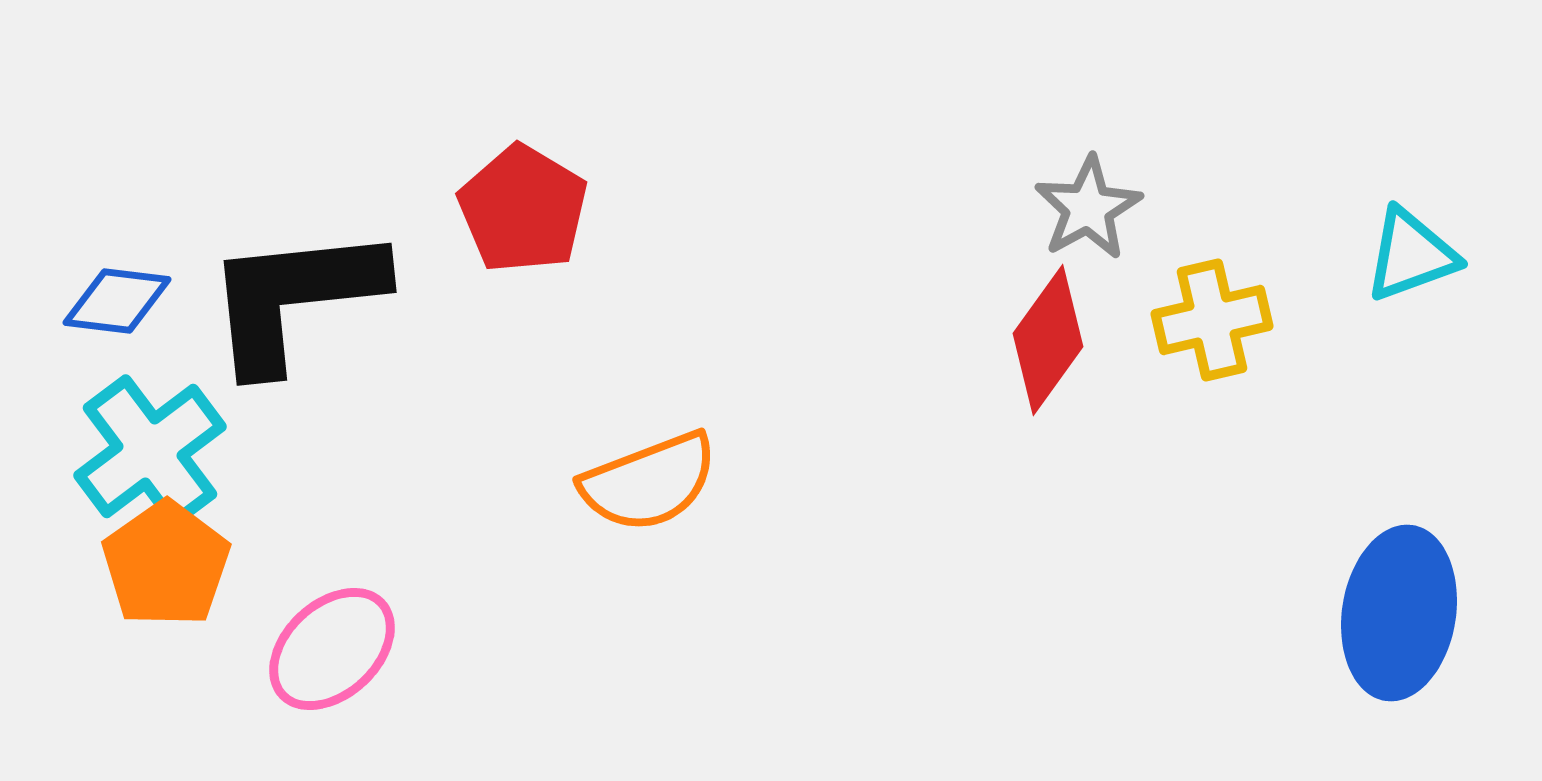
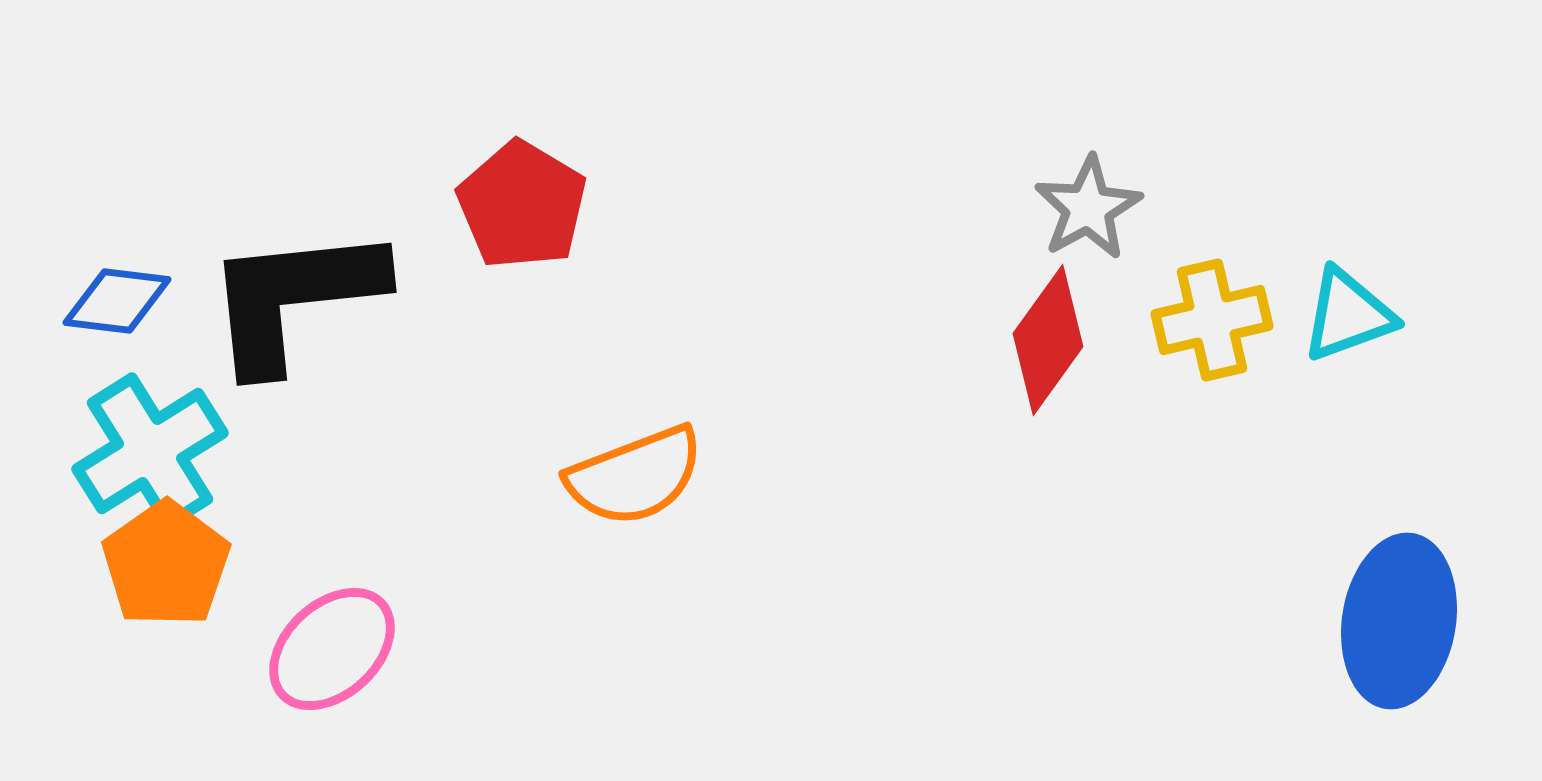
red pentagon: moved 1 px left, 4 px up
cyan triangle: moved 63 px left, 60 px down
cyan cross: rotated 5 degrees clockwise
orange semicircle: moved 14 px left, 6 px up
blue ellipse: moved 8 px down
